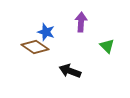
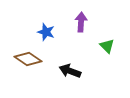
brown diamond: moved 7 px left, 12 px down
